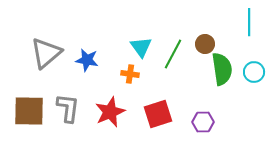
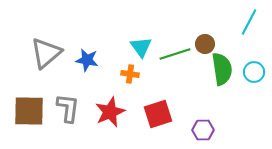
cyan line: rotated 28 degrees clockwise
green line: moved 2 px right; rotated 44 degrees clockwise
purple hexagon: moved 8 px down
